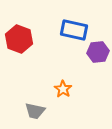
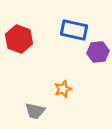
orange star: rotated 18 degrees clockwise
